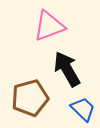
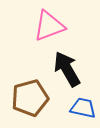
blue trapezoid: moved 1 px up; rotated 32 degrees counterclockwise
